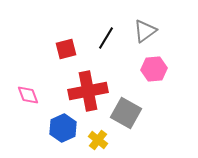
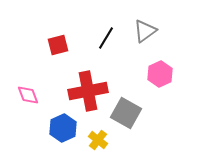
red square: moved 8 px left, 4 px up
pink hexagon: moved 6 px right, 5 px down; rotated 20 degrees counterclockwise
